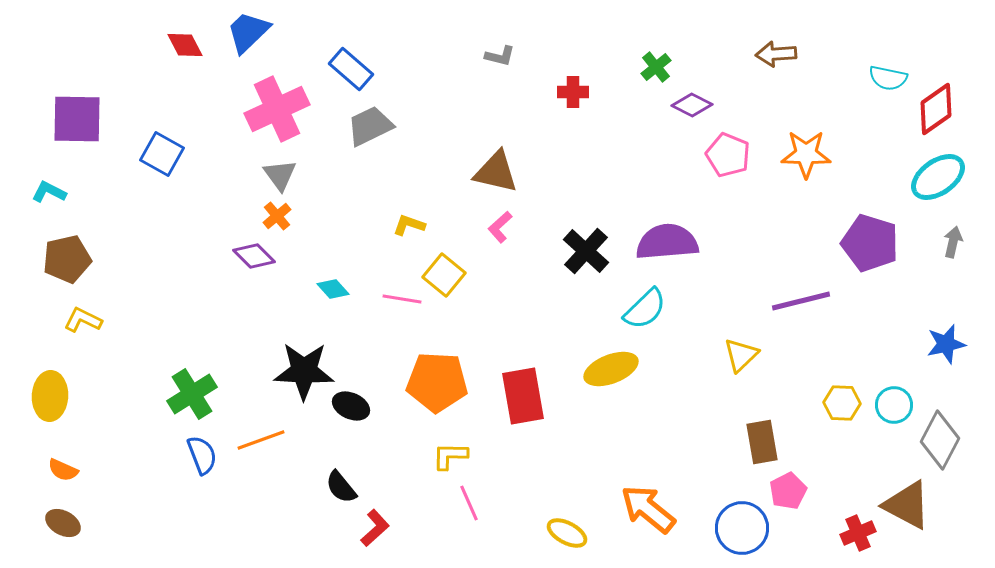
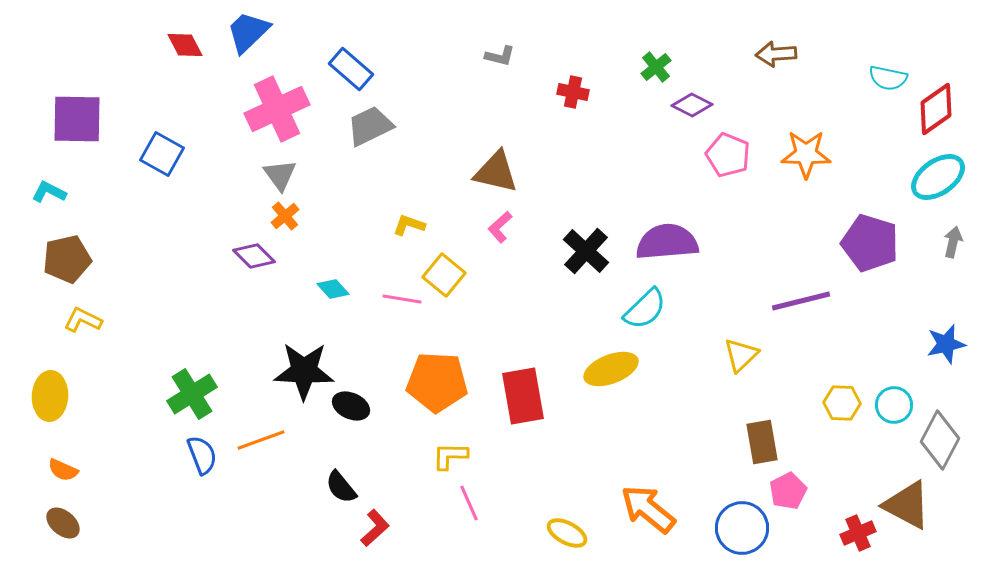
red cross at (573, 92): rotated 12 degrees clockwise
orange cross at (277, 216): moved 8 px right
brown ellipse at (63, 523): rotated 12 degrees clockwise
